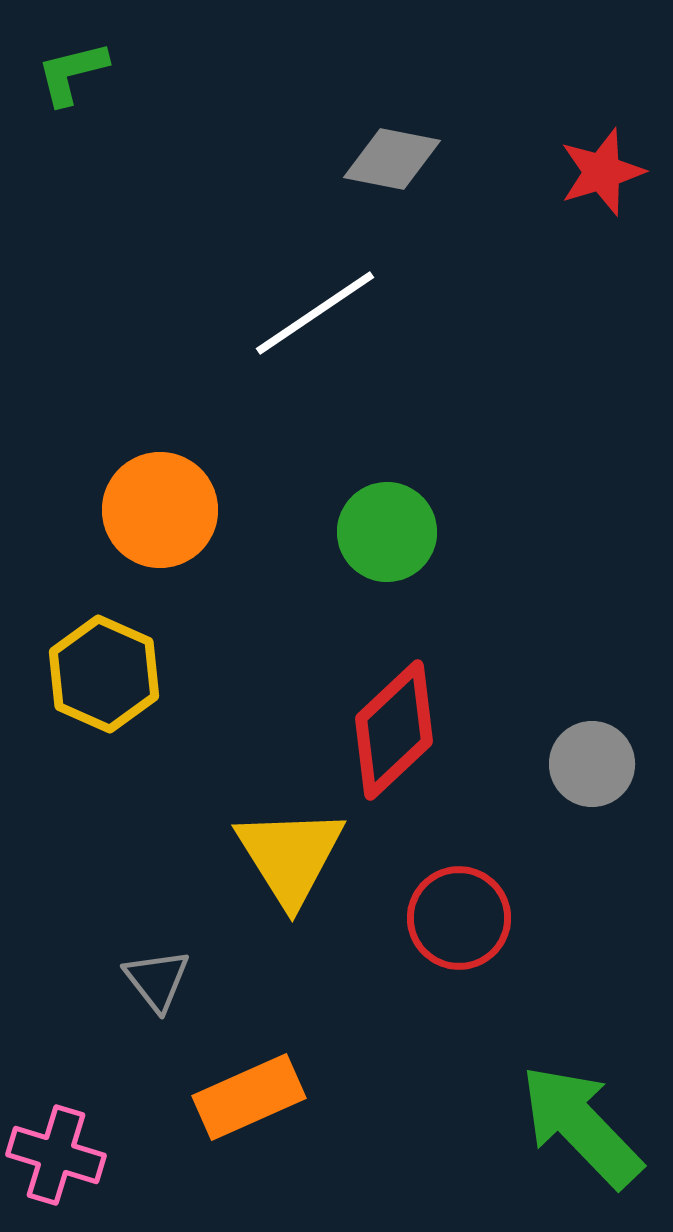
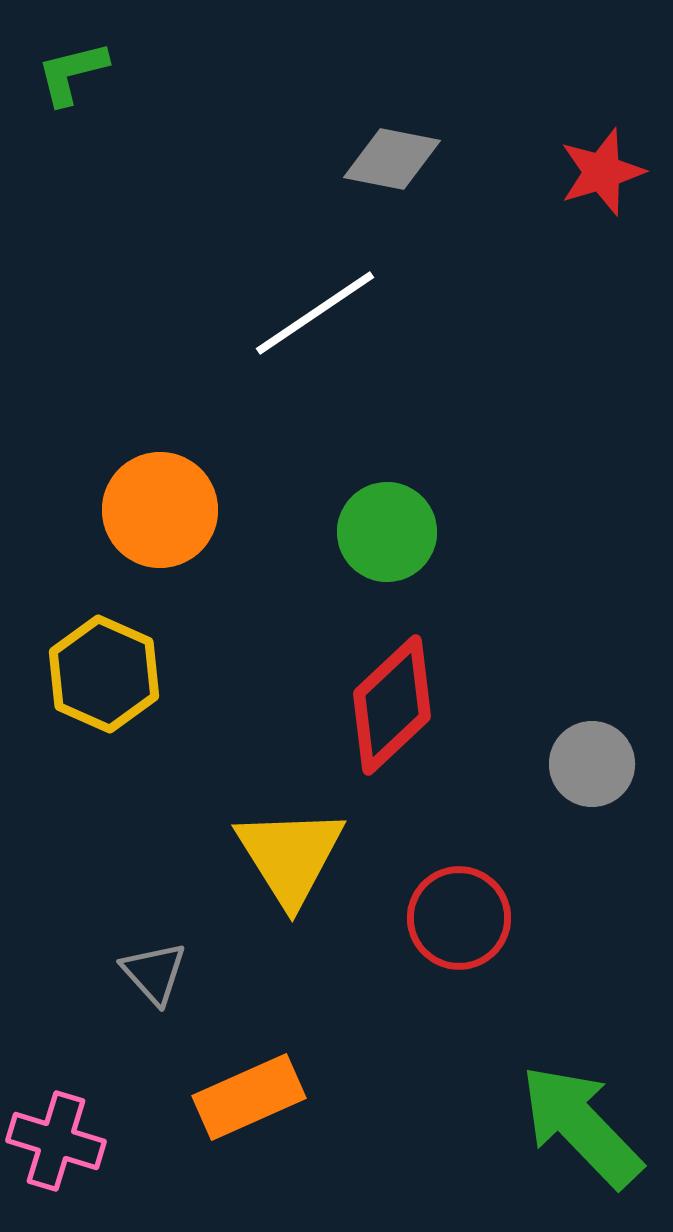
red diamond: moved 2 px left, 25 px up
gray triangle: moved 3 px left, 7 px up; rotated 4 degrees counterclockwise
pink cross: moved 14 px up
